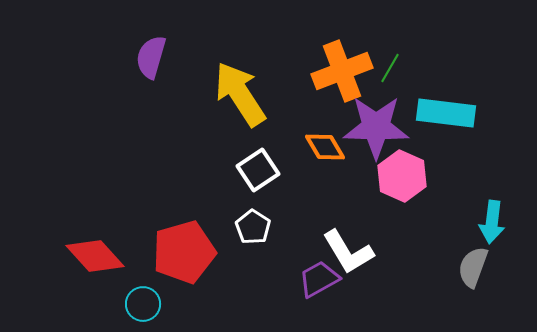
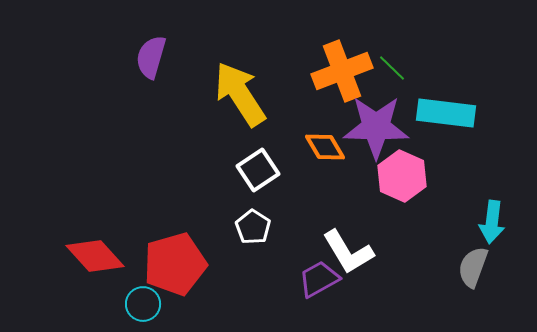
green line: moved 2 px right; rotated 76 degrees counterclockwise
red pentagon: moved 9 px left, 12 px down
